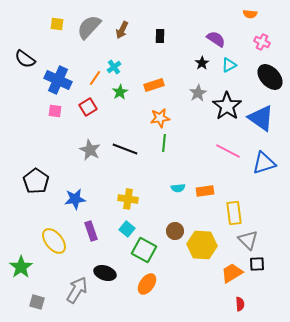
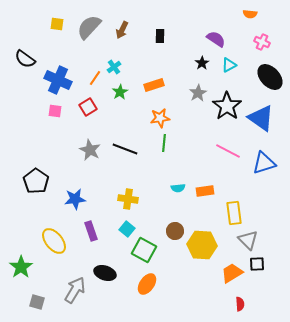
gray arrow at (77, 290): moved 2 px left
